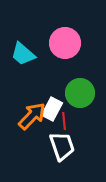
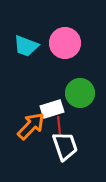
cyan trapezoid: moved 3 px right, 8 px up; rotated 20 degrees counterclockwise
white rectangle: rotated 45 degrees clockwise
orange arrow: moved 1 px left, 10 px down
red line: moved 5 px left, 4 px down
white trapezoid: moved 3 px right
